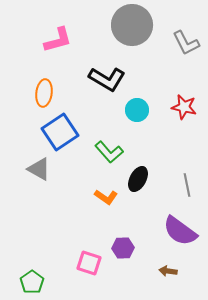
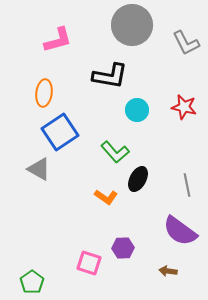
black L-shape: moved 3 px right, 3 px up; rotated 21 degrees counterclockwise
green L-shape: moved 6 px right
